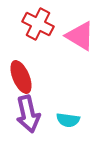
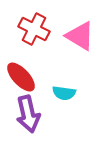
red cross: moved 4 px left, 5 px down
red ellipse: rotated 20 degrees counterclockwise
cyan semicircle: moved 4 px left, 27 px up
